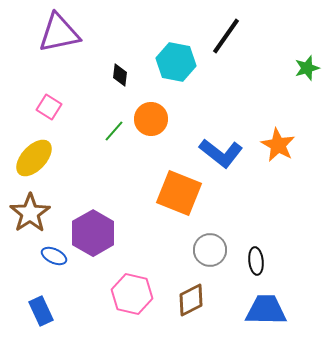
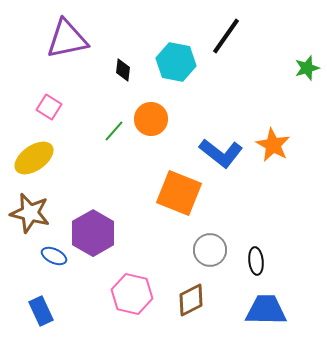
purple triangle: moved 8 px right, 6 px down
black diamond: moved 3 px right, 5 px up
orange star: moved 5 px left
yellow ellipse: rotated 12 degrees clockwise
brown star: rotated 24 degrees counterclockwise
